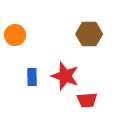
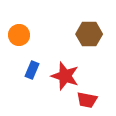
orange circle: moved 4 px right
blue rectangle: moved 7 px up; rotated 24 degrees clockwise
red trapezoid: rotated 15 degrees clockwise
